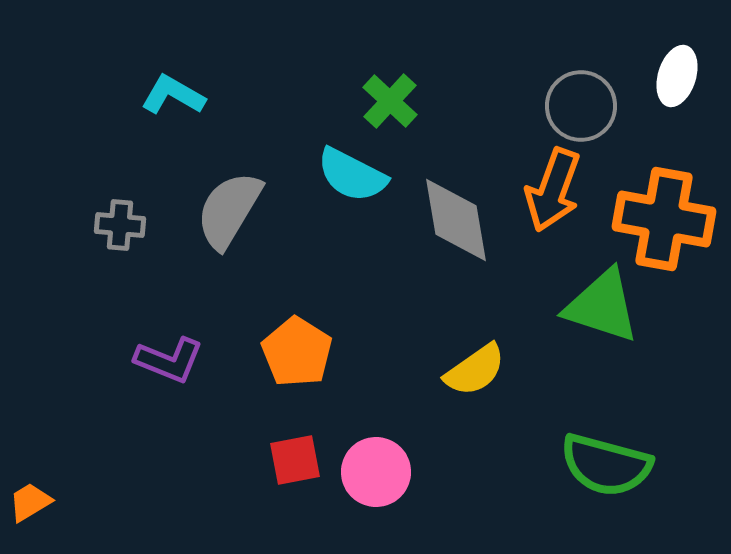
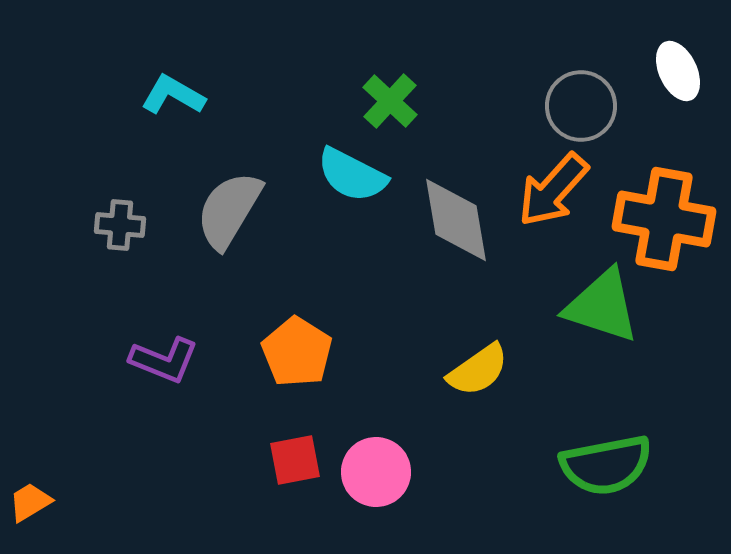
white ellipse: moved 1 px right, 5 px up; rotated 42 degrees counterclockwise
orange arrow: rotated 22 degrees clockwise
purple L-shape: moved 5 px left
yellow semicircle: moved 3 px right
green semicircle: rotated 26 degrees counterclockwise
